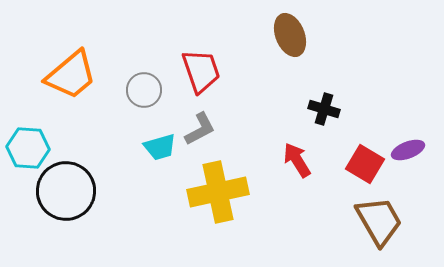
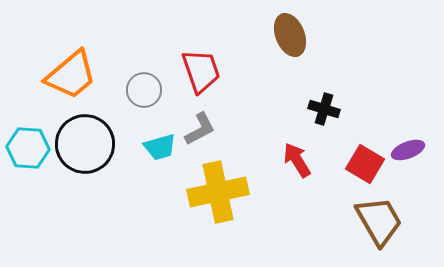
black circle: moved 19 px right, 47 px up
